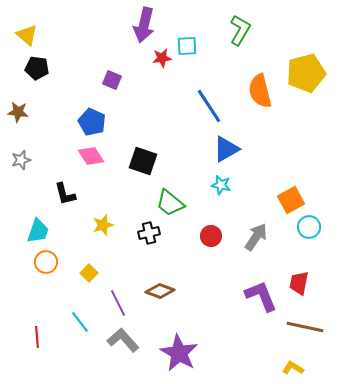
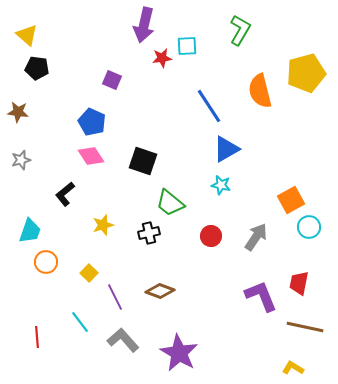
black L-shape: rotated 65 degrees clockwise
cyan trapezoid: moved 8 px left
purple line: moved 3 px left, 6 px up
